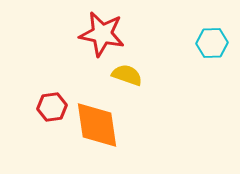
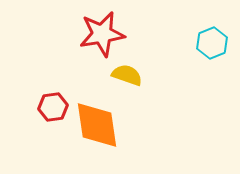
red star: rotated 21 degrees counterclockwise
cyan hexagon: rotated 20 degrees counterclockwise
red hexagon: moved 1 px right
